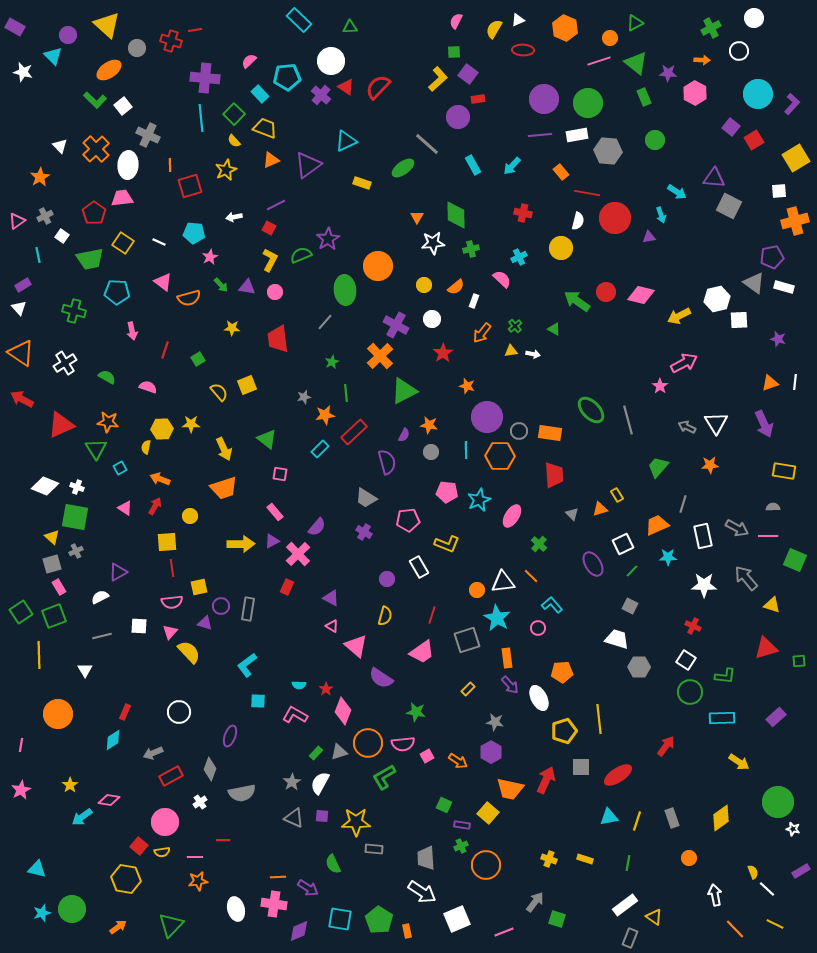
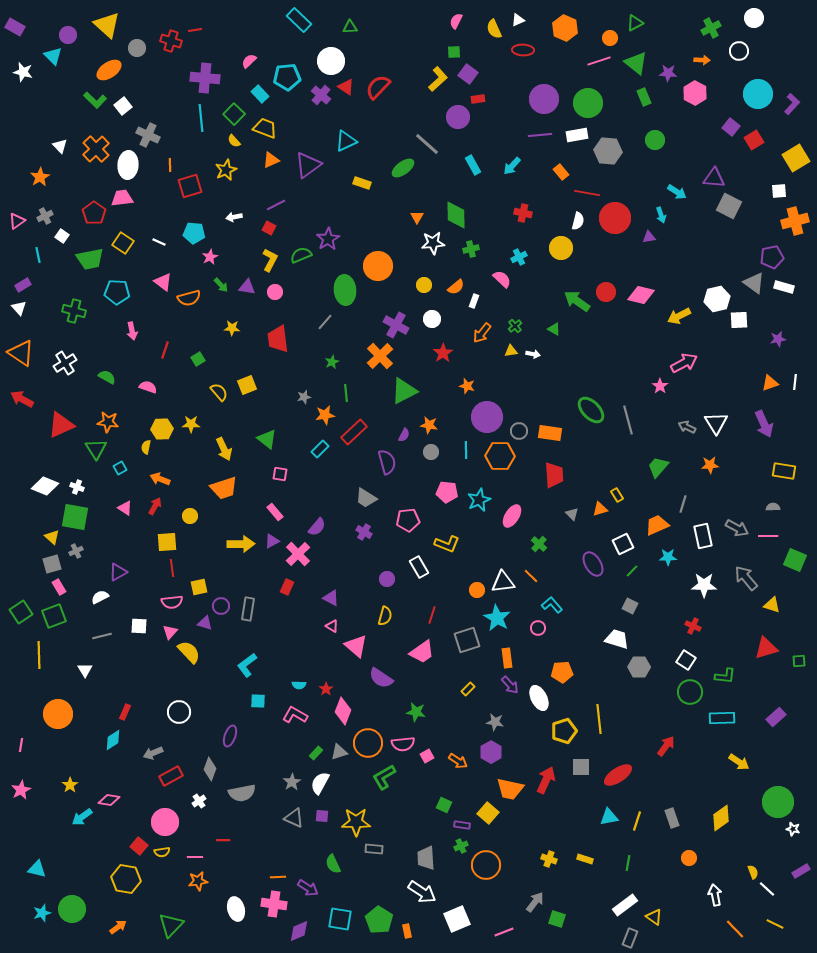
yellow semicircle at (494, 29): rotated 54 degrees counterclockwise
purple star at (778, 339): rotated 28 degrees counterclockwise
white cross at (200, 802): moved 1 px left, 1 px up
